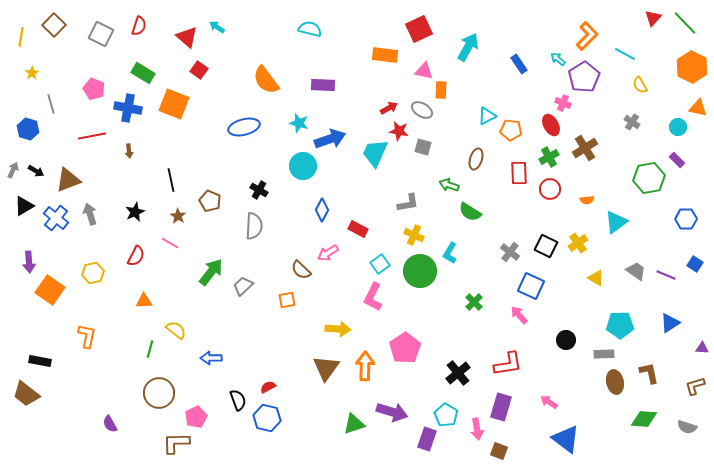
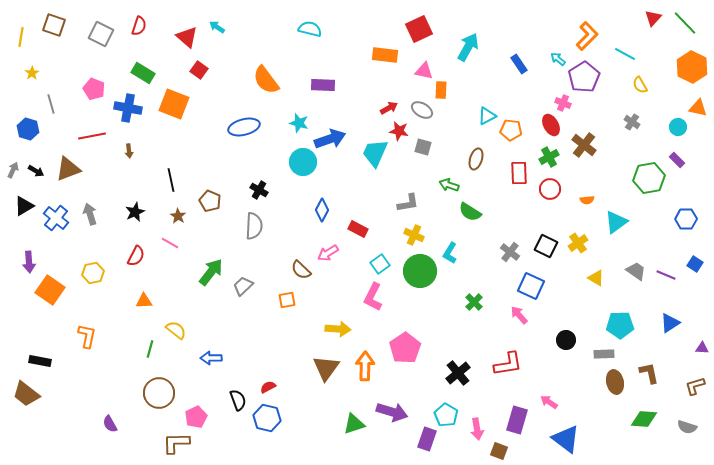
brown square at (54, 25): rotated 25 degrees counterclockwise
brown cross at (585, 148): moved 1 px left, 3 px up; rotated 20 degrees counterclockwise
cyan circle at (303, 166): moved 4 px up
brown triangle at (68, 180): moved 11 px up
purple rectangle at (501, 407): moved 16 px right, 13 px down
